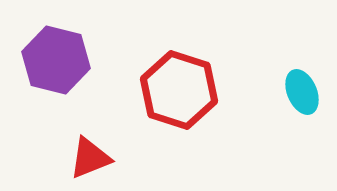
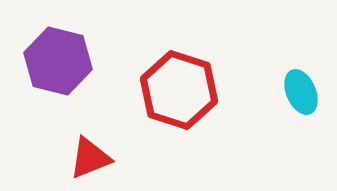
purple hexagon: moved 2 px right, 1 px down
cyan ellipse: moved 1 px left
